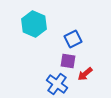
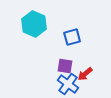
blue square: moved 1 px left, 2 px up; rotated 12 degrees clockwise
purple square: moved 3 px left, 5 px down
blue cross: moved 11 px right
